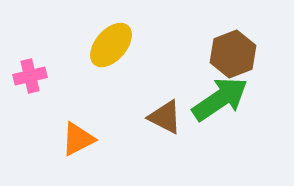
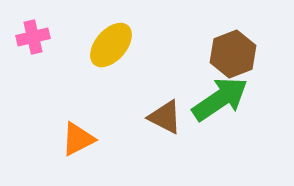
pink cross: moved 3 px right, 39 px up
